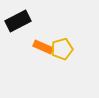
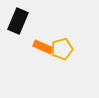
black rectangle: rotated 40 degrees counterclockwise
